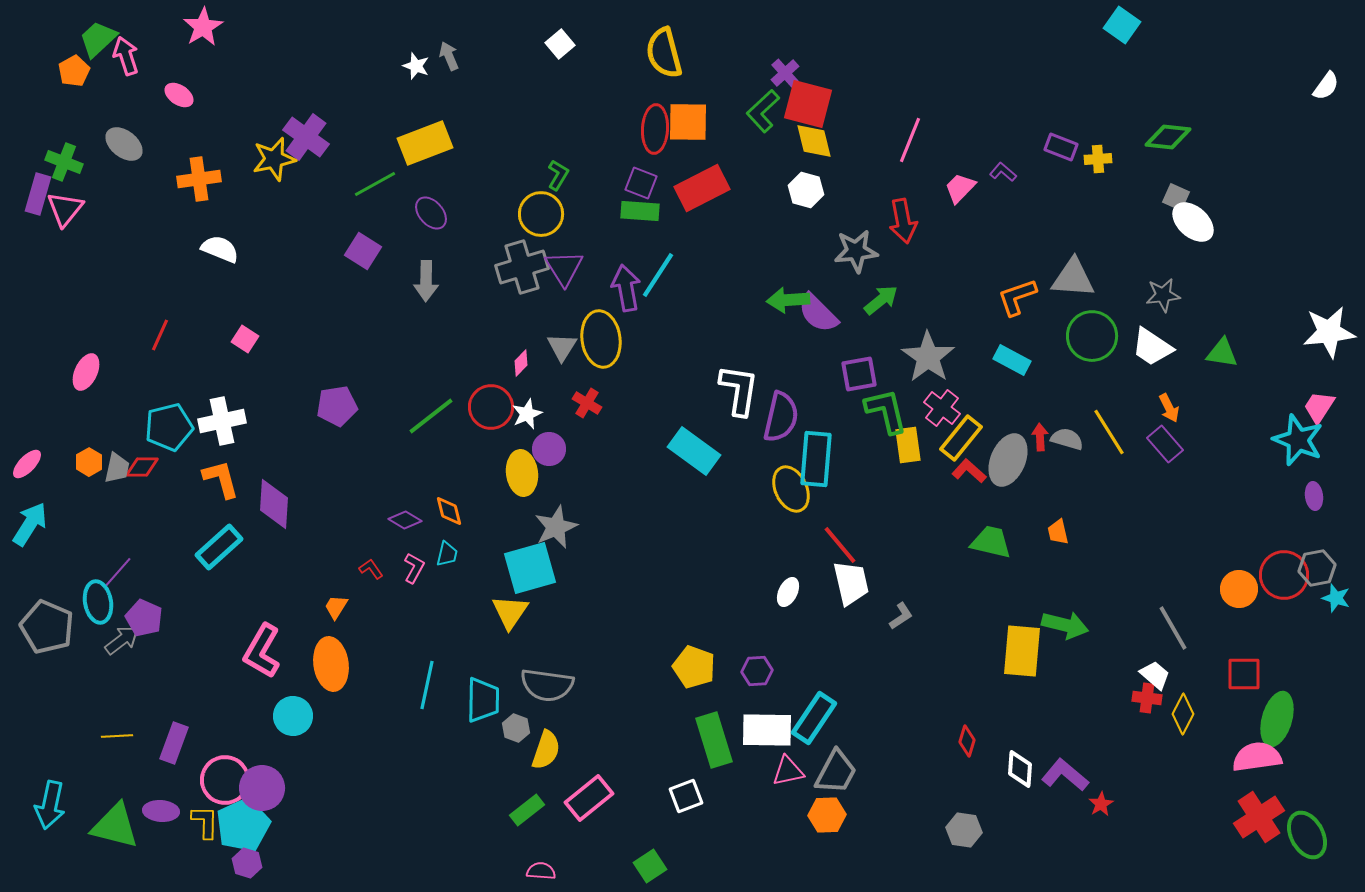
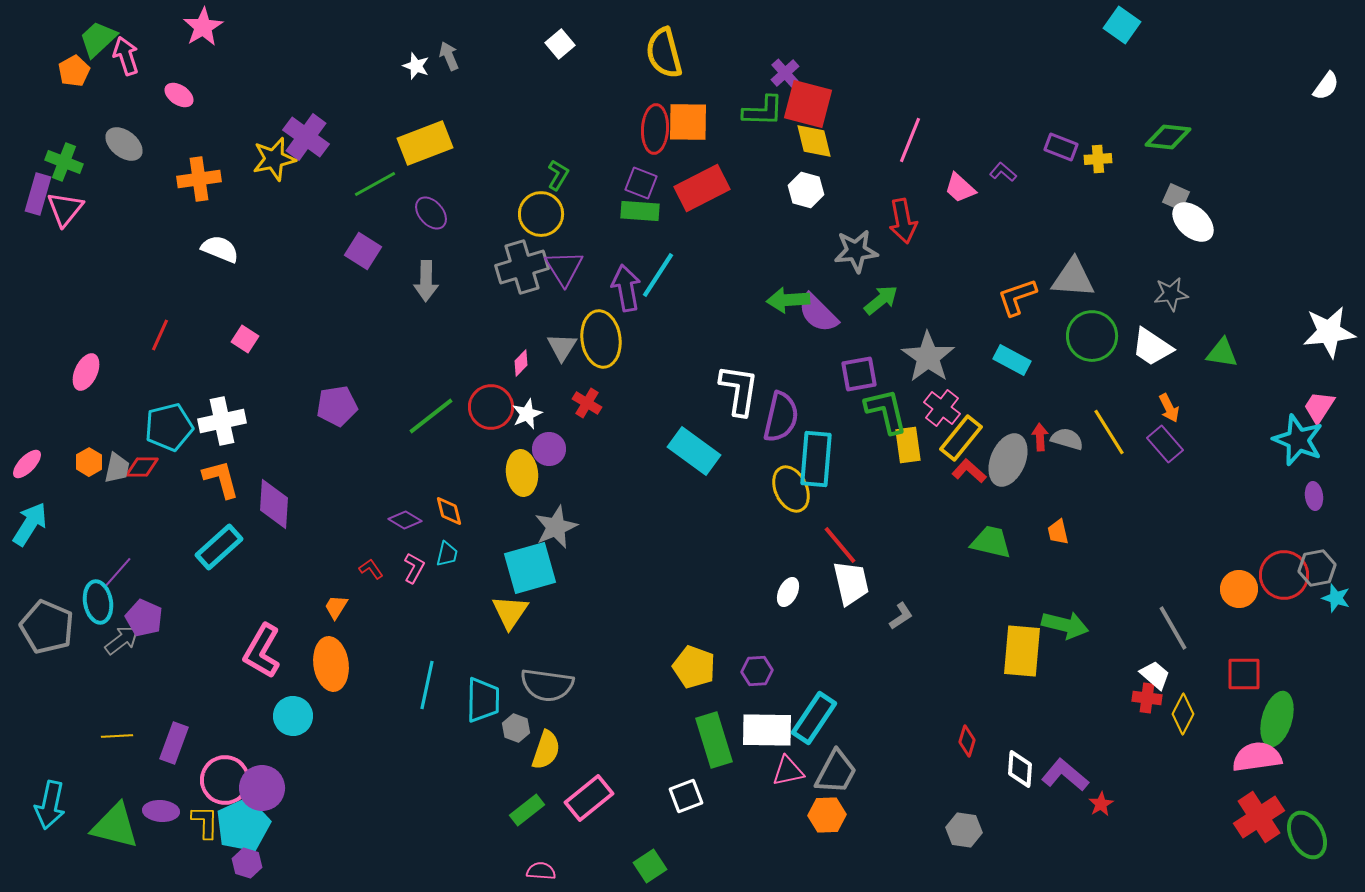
green L-shape at (763, 111): rotated 135 degrees counterclockwise
pink trapezoid at (960, 188): rotated 92 degrees counterclockwise
gray star at (1163, 295): moved 8 px right, 1 px up
